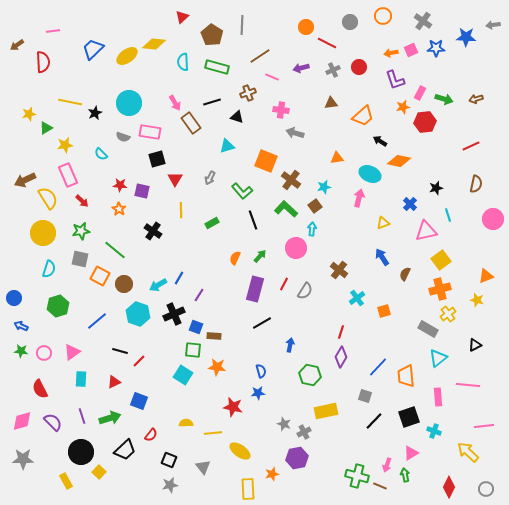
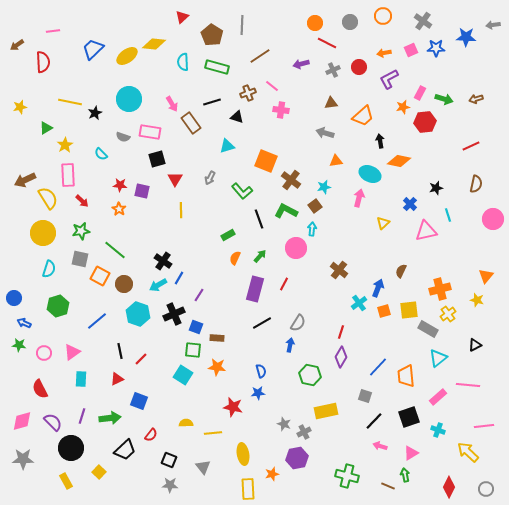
orange circle at (306, 27): moved 9 px right, 4 px up
orange arrow at (391, 53): moved 7 px left
purple arrow at (301, 68): moved 4 px up
pink line at (272, 77): moved 9 px down; rotated 16 degrees clockwise
purple L-shape at (395, 80): moved 6 px left, 1 px up; rotated 80 degrees clockwise
cyan circle at (129, 103): moved 4 px up
pink arrow at (175, 103): moved 3 px left, 1 px down
yellow star at (29, 114): moved 9 px left, 7 px up
gray arrow at (295, 133): moved 30 px right
black arrow at (380, 141): rotated 48 degrees clockwise
yellow star at (65, 145): rotated 21 degrees counterclockwise
orange triangle at (337, 158): moved 1 px left, 3 px down
pink rectangle at (68, 175): rotated 20 degrees clockwise
green L-shape at (286, 209): moved 2 px down; rotated 15 degrees counterclockwise
black line at (253, 220): moved 6 px right, 1 px up
green rectangle at (212, 223): moved 16 px right, 12 px down
yellow triangle at (383, 223): rotated 24 degrees counterclockwise
black cross at (153, 231): moved 10 px right, 30 px down
blue arrow at (382, 257): moved 4 px left, 31 px down; rotated 54 degrees clockwise
yellow square at (441, 260): moved 32 px left, 50 px down; rotated 30 degrees clockwise
brown semicircle at (405, 274): moved 4 px left, 3 px up
orange triangle at (486, 276): rotated 28 degrees counterclockwise
gray semicircle at (305, 291): moved 7 px left, 32 px down
cyan cross at (357, 298): moved 2 px right, 5 px down
blue arrow at (21, 326): moved 3 px right, 3 px up
brown rectangle at (214, 336): moved 3 px right, 2 px down
green star at (21, 351): moved 2 px left, 6 px up
black line at (120, 351): rotated 63 degrees clockwise
red line at (139, 361): moved 2 px right, 2 px up
red triangle at (114, 382): moved 3 px right, 3 px up
pink rectangle at (438, 397): rotated 54 degrees clockwise
purple line at (82, 416): rotated 35 degrees clockwise
green arrow at (110, 418): rotated 10 degrees clockwise
cyan cross at (434, 431): moved 4 px right, 1 px up
yellow ellipse at (240, 451): moved 3 px right, 3 px down; rotated 45 degrees clockwise
black circle at (81, 452): moved 10 px left, 4 px up
pink arrow at (387, 465): moved 7 px left, 19 px up; rotated 88 degrees clockwise
green cross at (357, 476): moved 10 px left
gray star at (170, 485): rotated 14 degrees clockwise
brown line at (380, 486): moved 8 px right
